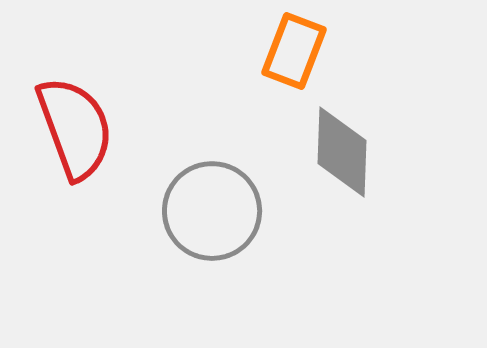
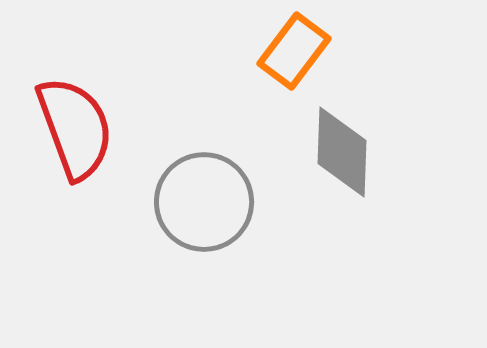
orange rectangle: rotated 16 degrees clockwise
gray circle: moved 8 px left, 9 px up
